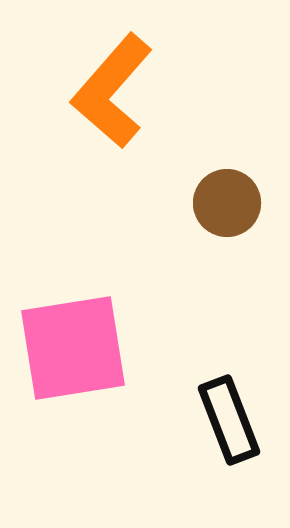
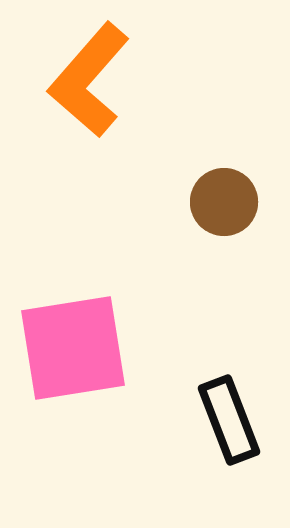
orange L-shape: moved 23 px left, 11 px up
brown circle: moved 3 px left, 1 px up
